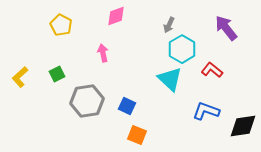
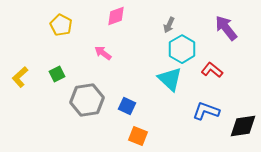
pink arrow: rotated 42 degrees counterclockwise
gray hexagon: moved 1 px up
orange square: moved 1 px right, 1 px down
